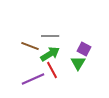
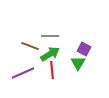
red line: rotated 24 degrees clockwise
purple line: moved 10 px left, 6 px up
